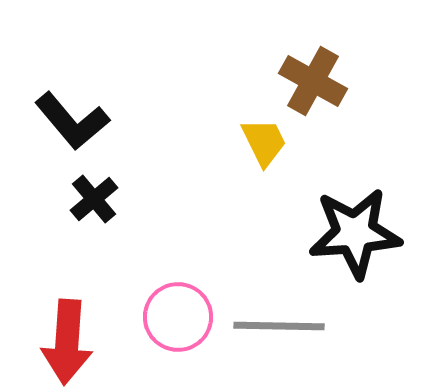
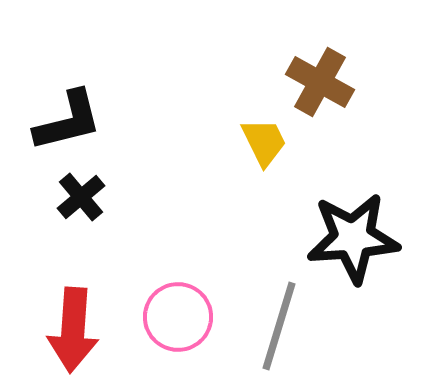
brown cross: moved 7 px right, 1 px down
black L-shape: moved 4 px left; rotated 64 degrees counterclockwise
black cross: moved 13 px left, 2 px up
black star: moved 2 px left, 5 px down
gray line: rotated 74 degrees counterclockwise
red arrow: moved 6 px right, 12 px up
